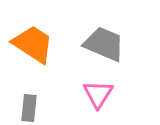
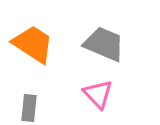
pink triangle: rotated 16 degrees counterclockwise
